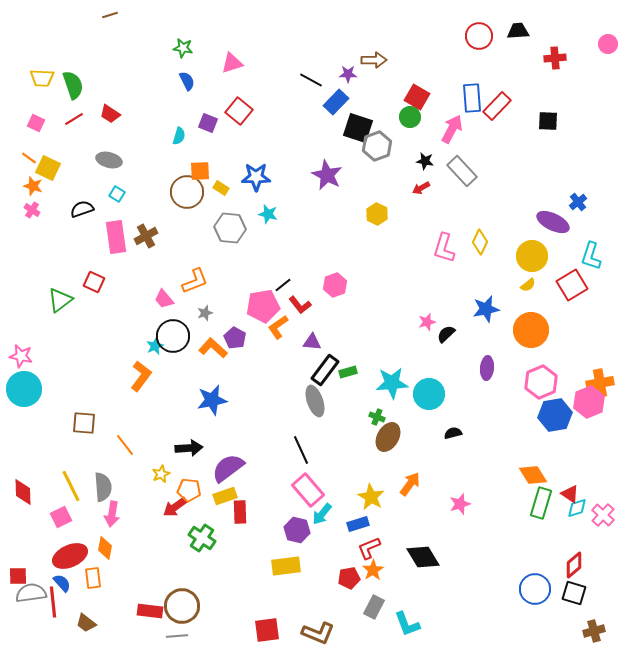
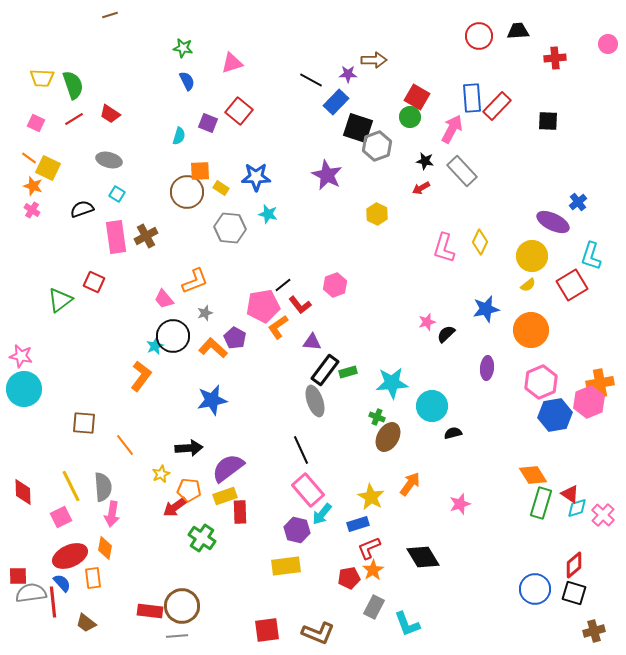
cyan circle at (429, 394): moved 3 px right, 12 px down
